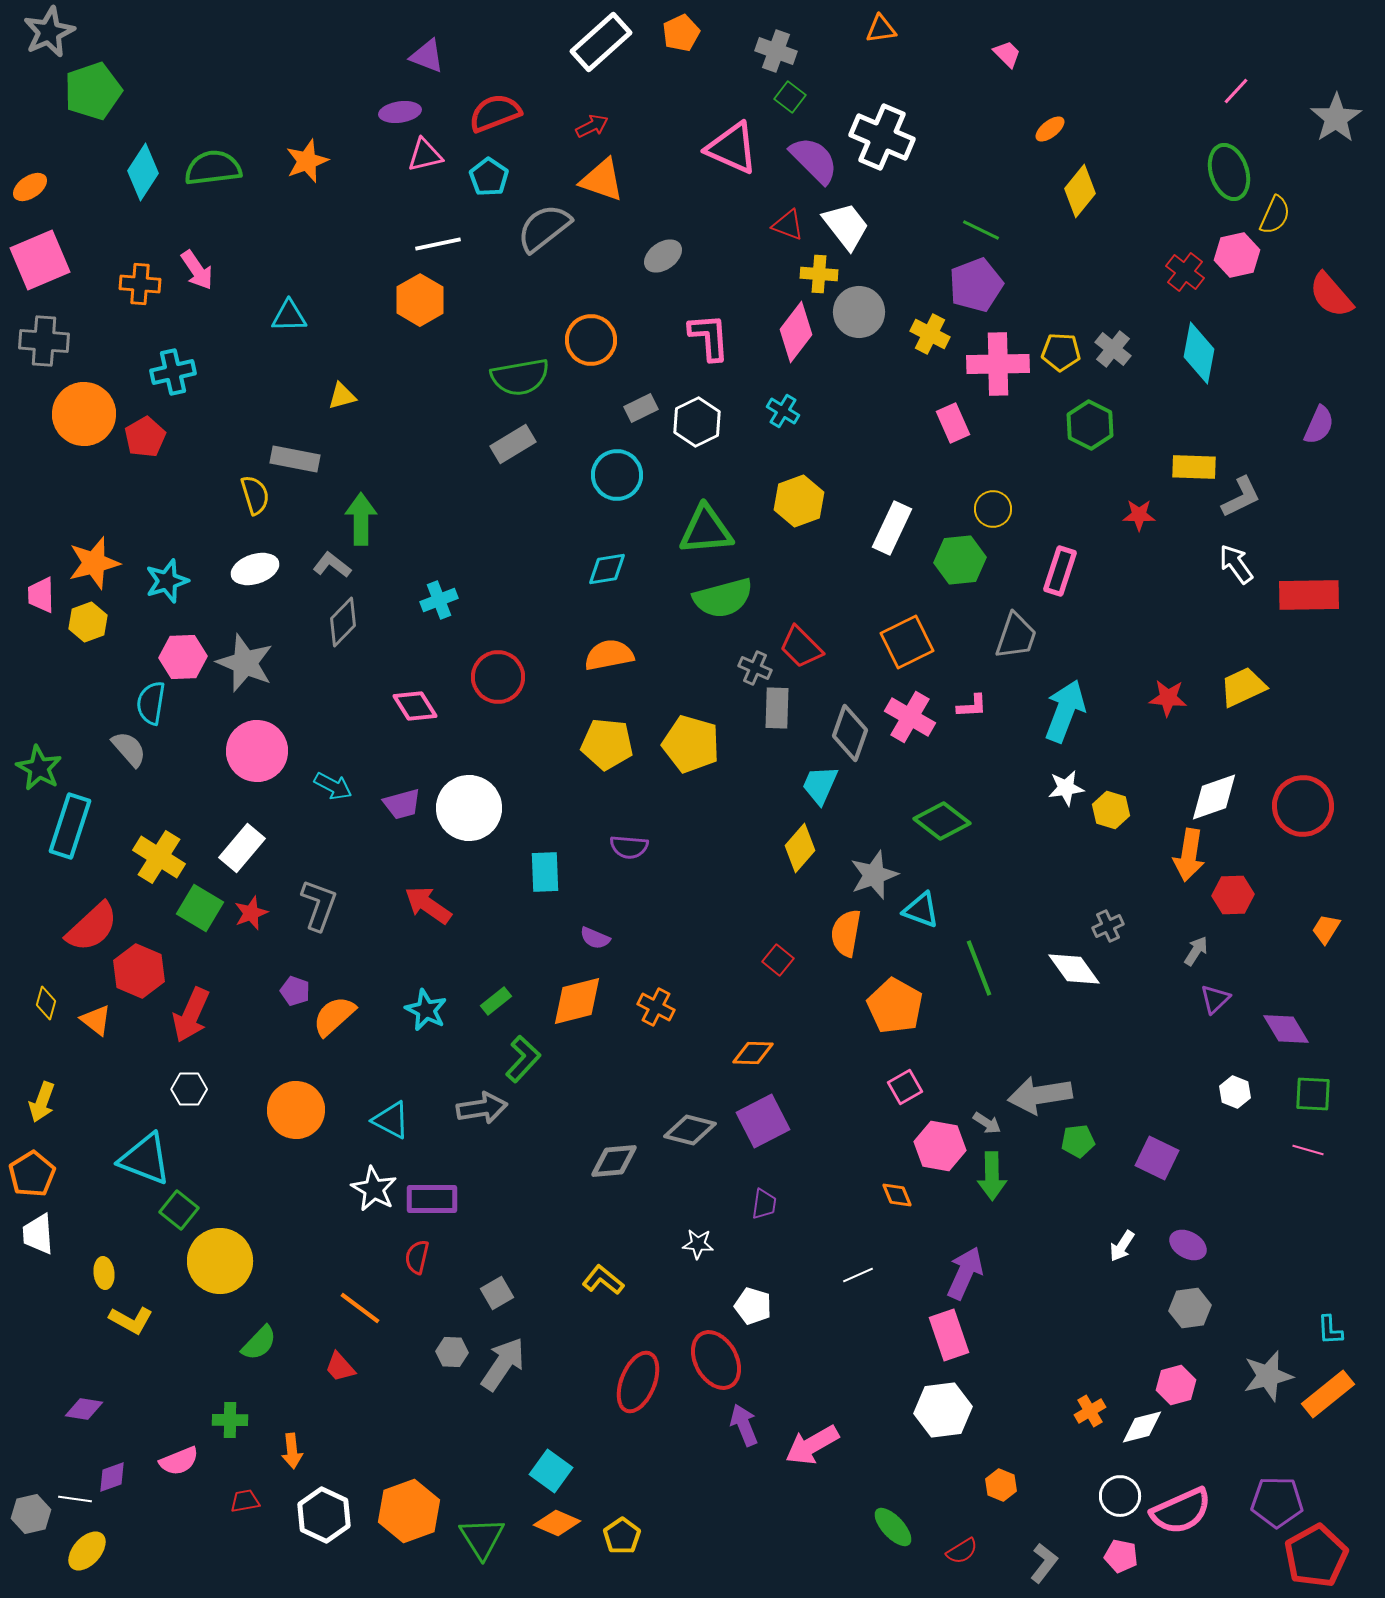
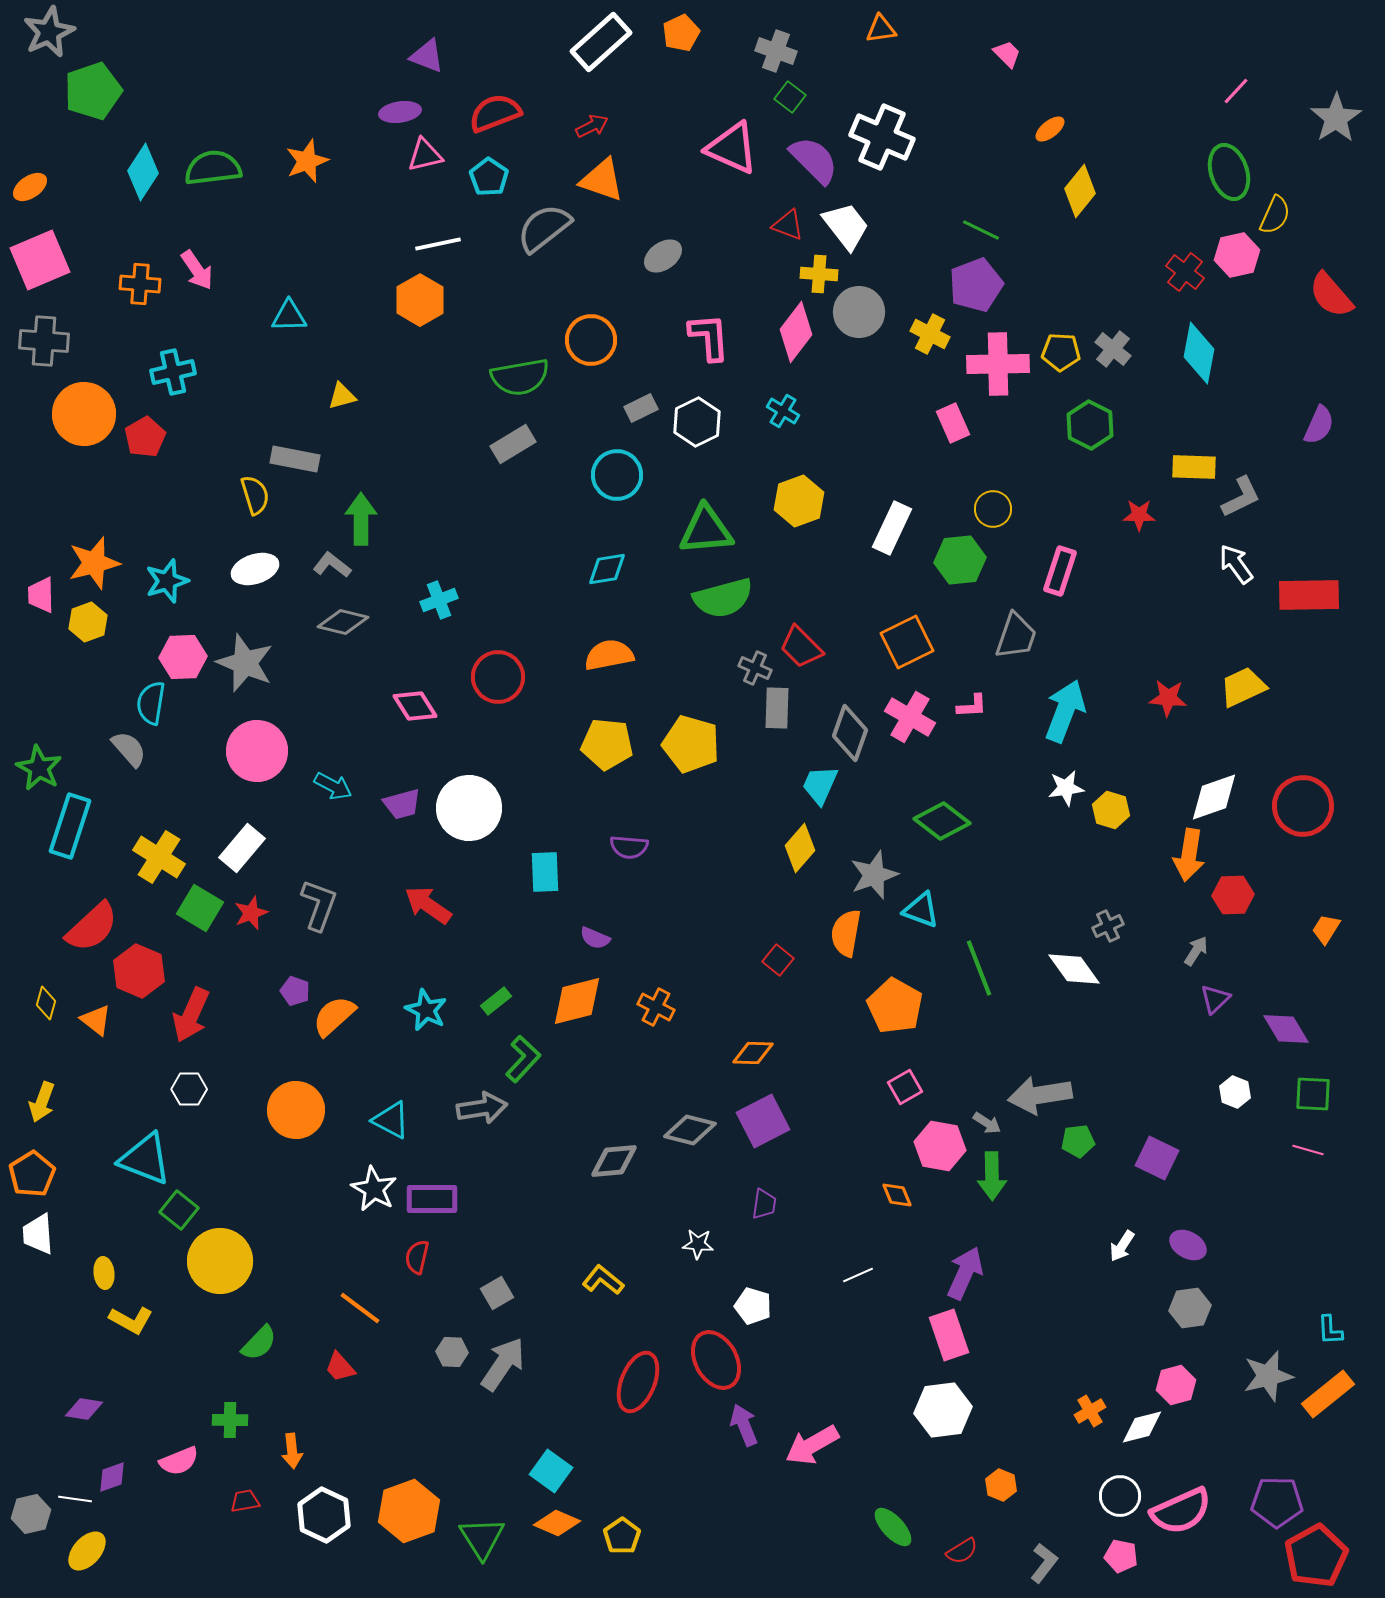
gray diamond at (343, 622): rotated 60 degrees clockwise
